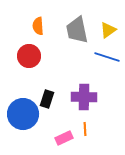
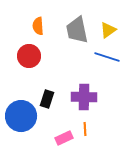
blue circle: moved 2 px left, 2 px down
